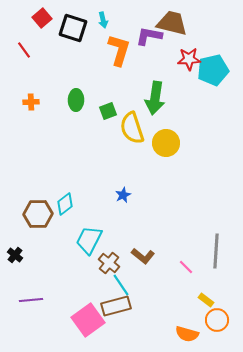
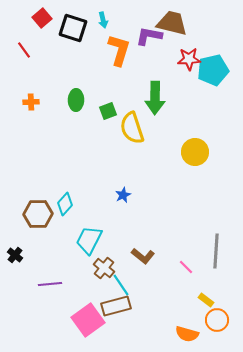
green arrow: rotated 8 degrees counterclockwise
yellow circle: moved 29 px right, 9 px down
cyan diamond: rotated 10 degrees counterclockwise
brown cross: moved 5 px left, 5 px down
purple line: moved 19 px right, 16 px up
